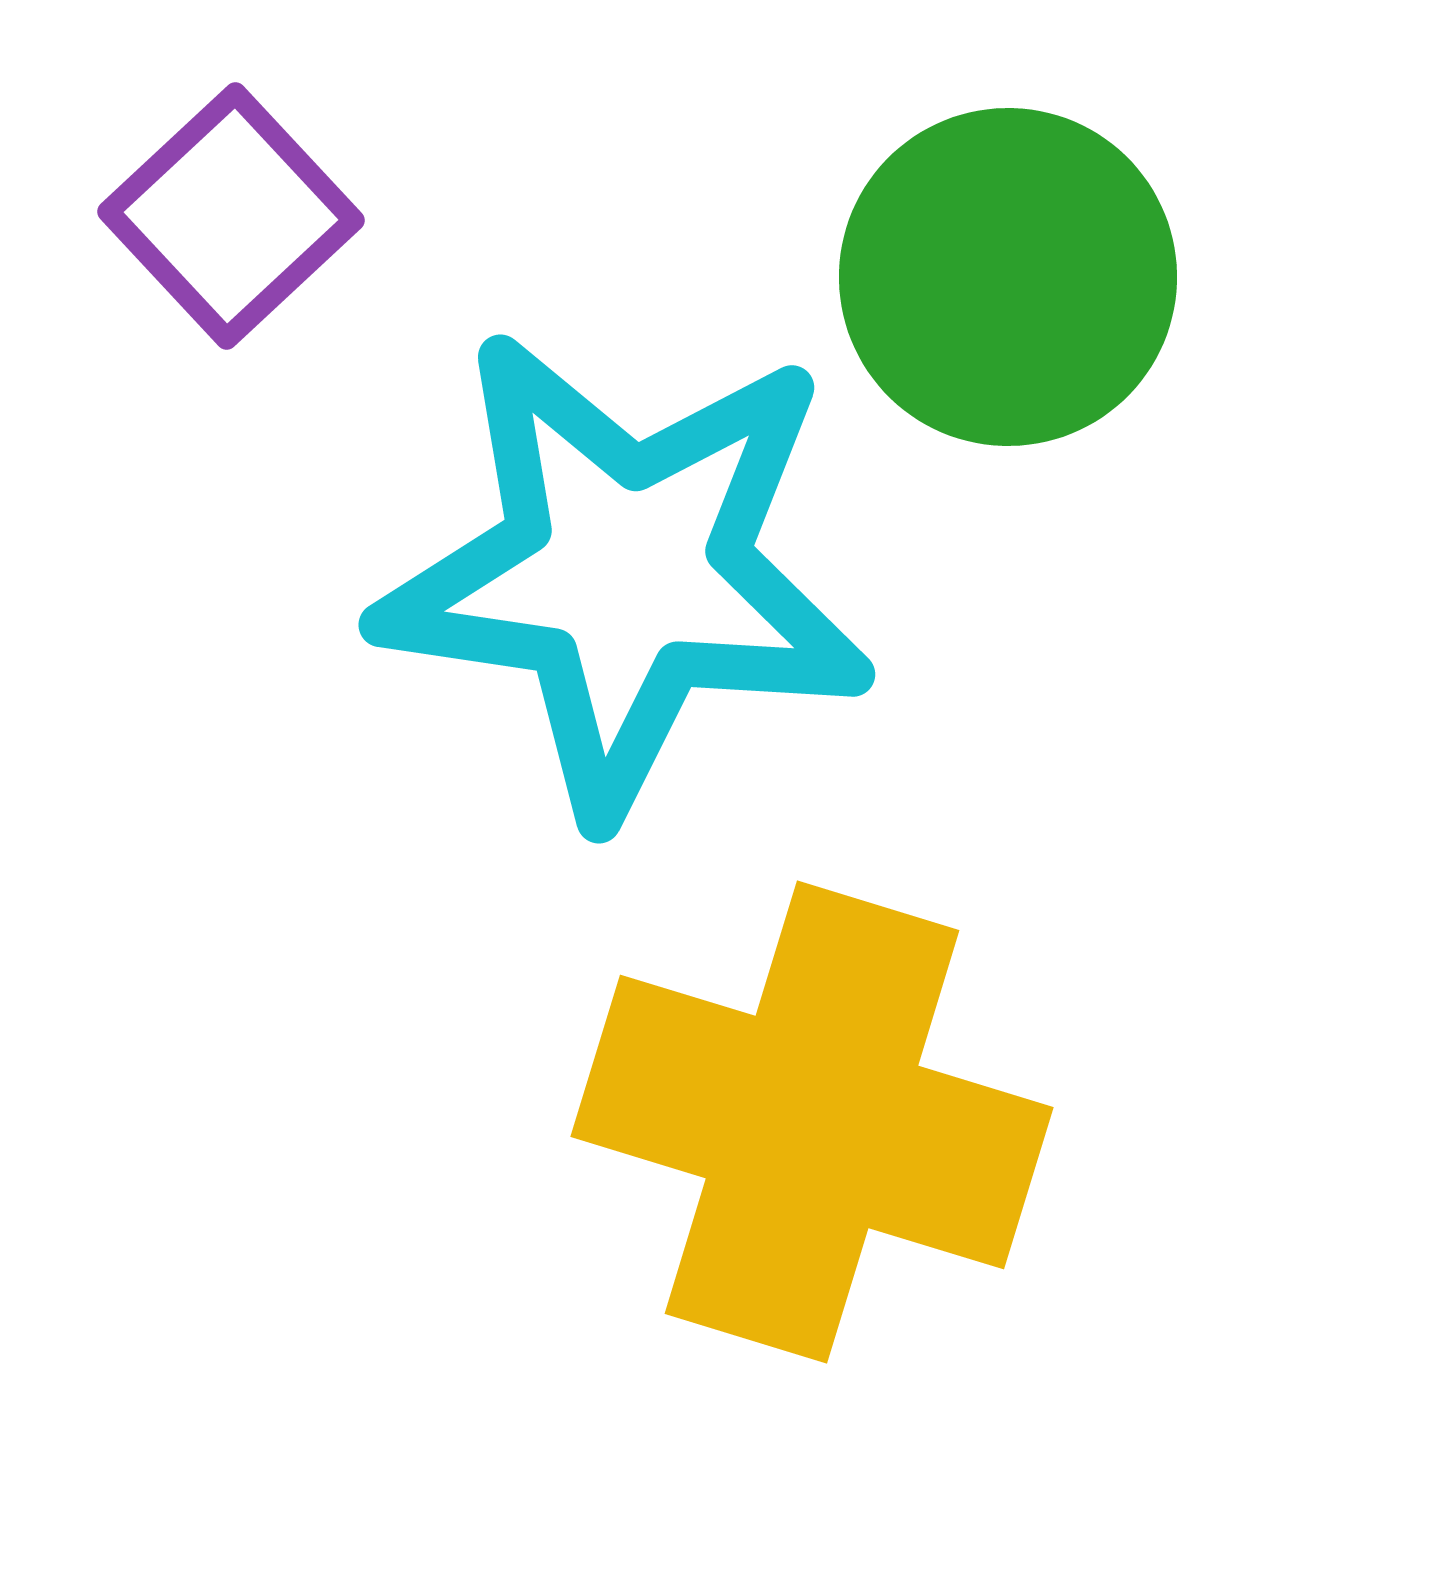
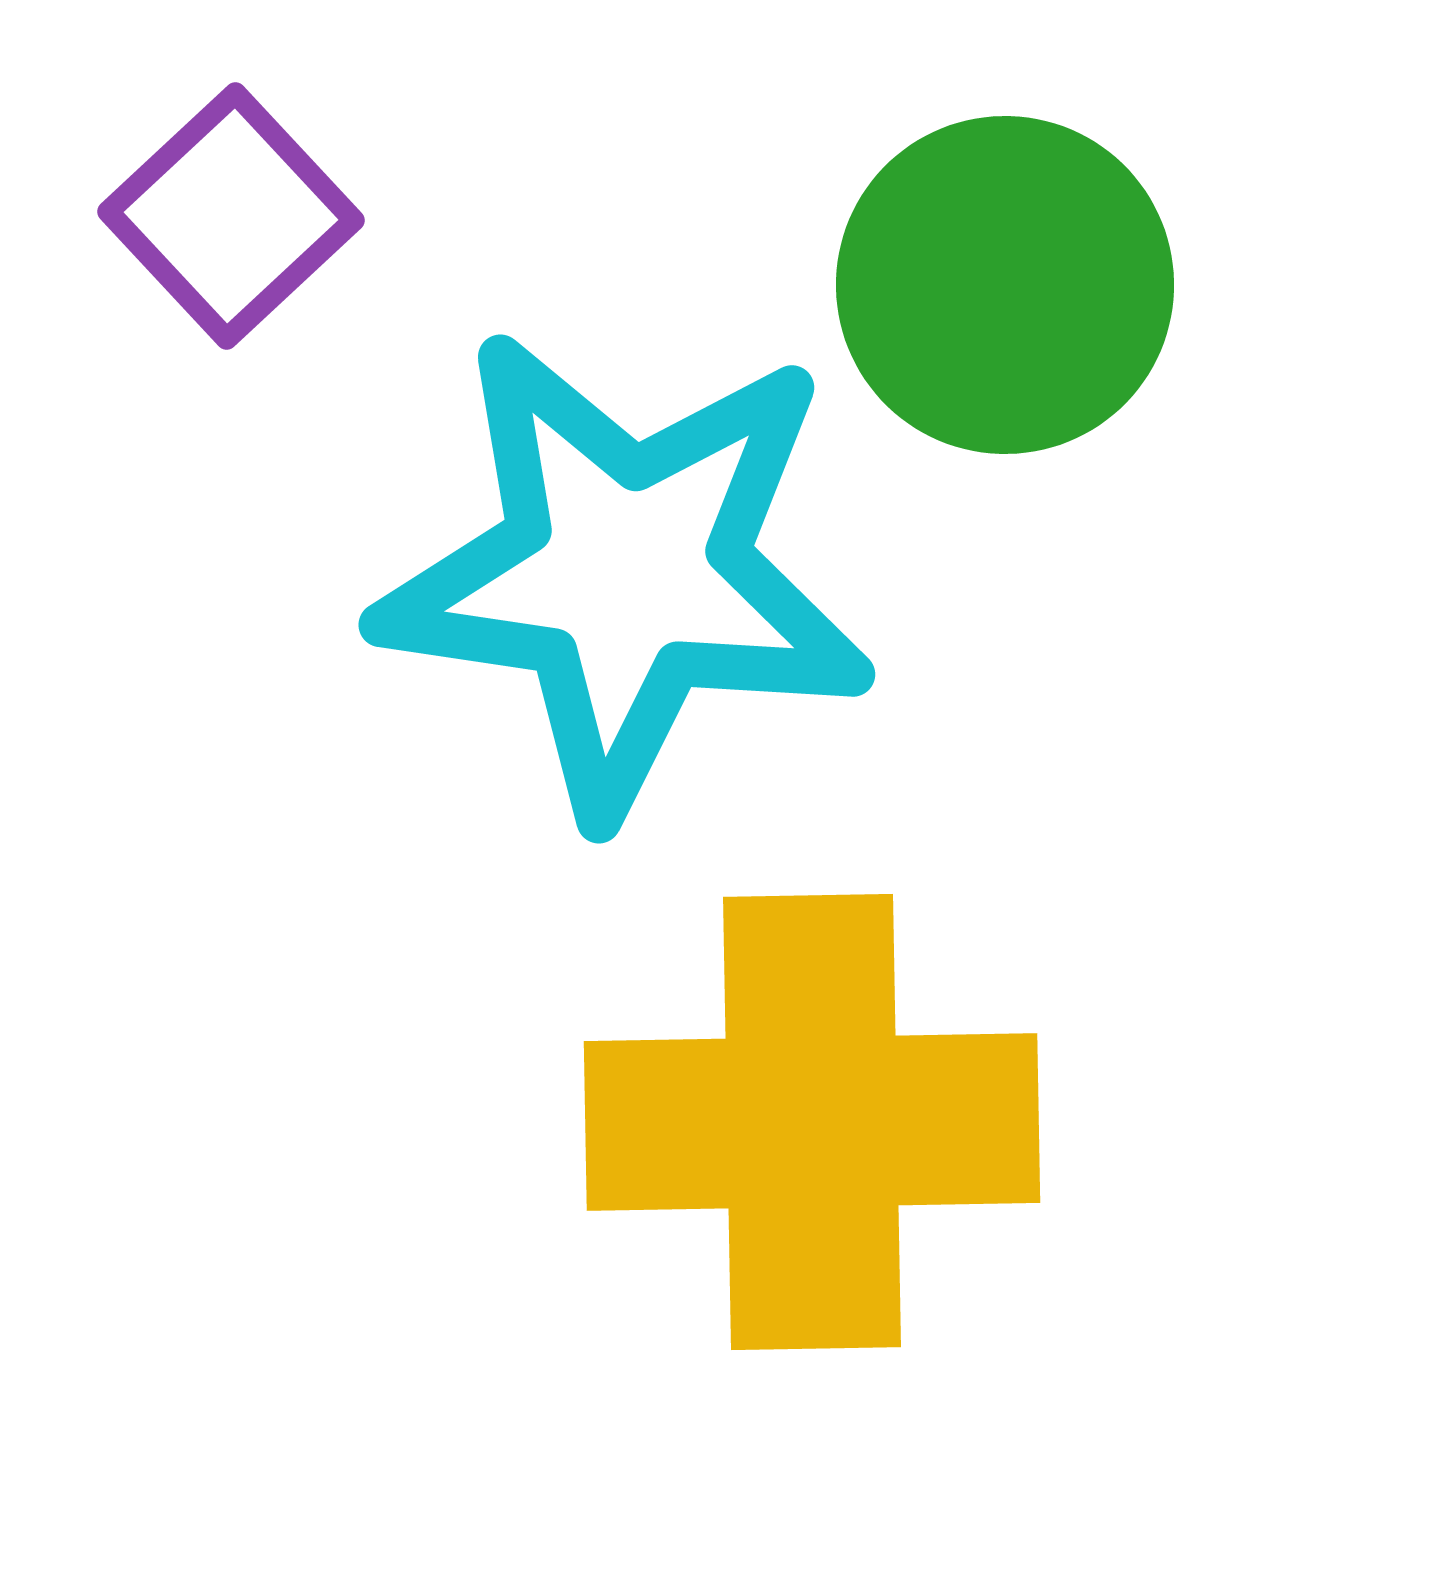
green circle: moved 3 px left, 8 px down
yellow cross: rotated 18 degrees counterclockwise
